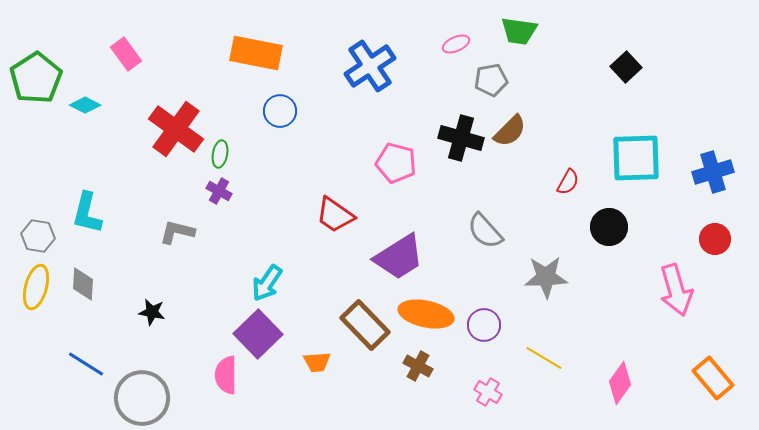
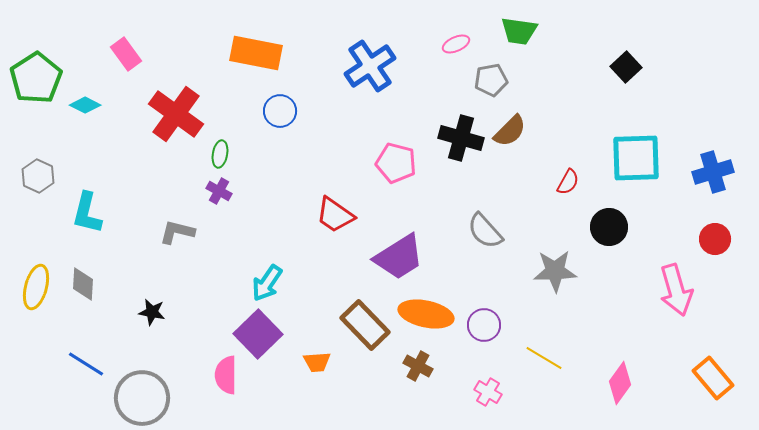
red cross at (176, 129): moved 15 px up
gray hexagon at (38, 236): moved 60 px up; rotated 16 degrees clockwise
gray star at (546, 277): moved 9 px right, 6 px up
